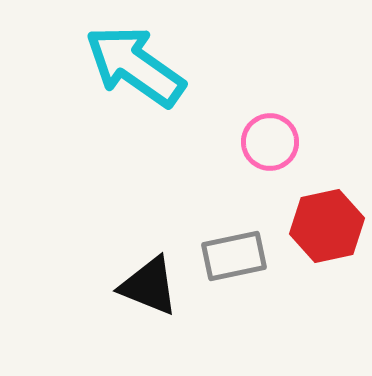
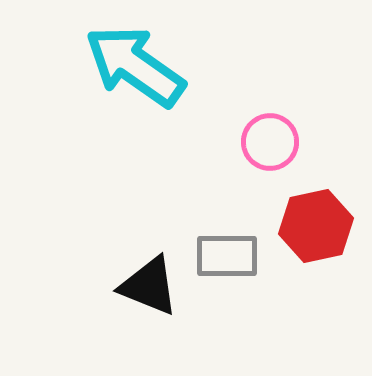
red hexagon: moved 11 px left
gray rectangle: moved 7 px left; rotated 12 degrees clockwise
